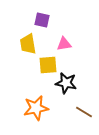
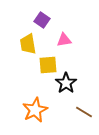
purple square: rotated 21 degrees clockwise
pink triangle: moved 4 px up
black star: rotated 25 degrees clockwise
orange star: moved 1 px left, 2 px down; rotated 15 degrees counterclockwise
